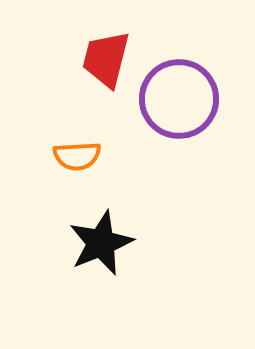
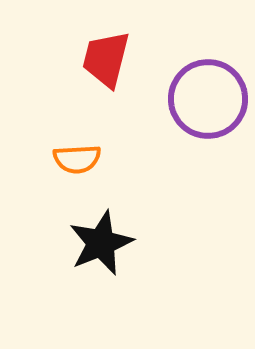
purple circle: moved 29 px right
orange semicircle: moved 3 px down
